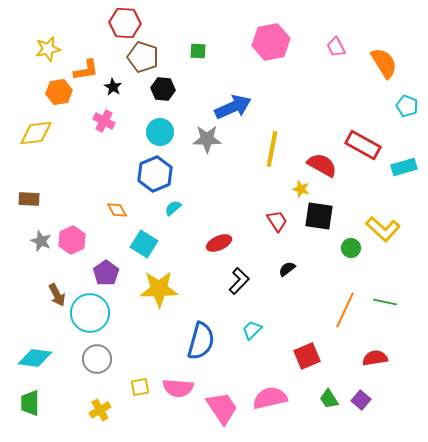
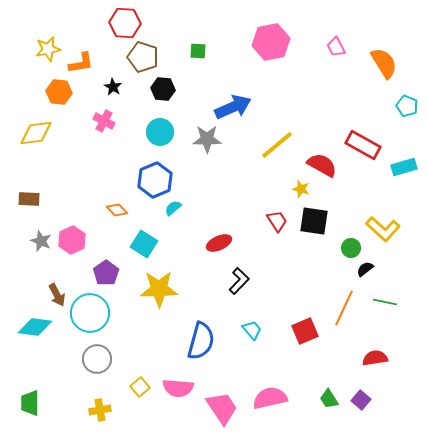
orange L-shape at (86, 70): moved 5 px left, 7 px up
orange hexagon at (59, 92): rotated 15 degrees clockwise
yellow line at (272, 149): moved 5 px right, 4 px up; rotated 39 degrees clockwise
blue hexagon at (155, 174): moved 6 px down
orange diamond at (117, 210): rotated 15 degrees counterclockwise
black square at (319, 216): moved 5 px left, 5 px down
black semicircle at (287, 269): moved 78 px right
orange line at (345, 310): moved 1 px left, 2 px up
cyan trapezoid at (252, 330): rotated 95 degrees clockwise
red square at (307, 356): moved 2 px left, 25 px up
cyan diamond at (35, 358): moved 31 px up
yellow square at (140, 387): rotated 30 degrees counterclockwise
yellow cross at (100, 410): rotated 20 degrees clockwise
